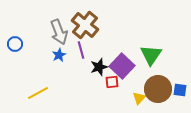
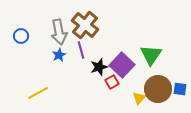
gray arrow: rotated 10 degrees clockwise
blue circle: moved 6 px right, 8 px up
purple square: moved 1 px up
red square: rotated 24 degrees counterclockwise
blue square: moved 1 px up
